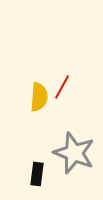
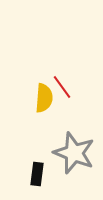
red line: rotated 65 degrees counterclockwise
yellow semicircle: moved 5 px right, 1 px down
